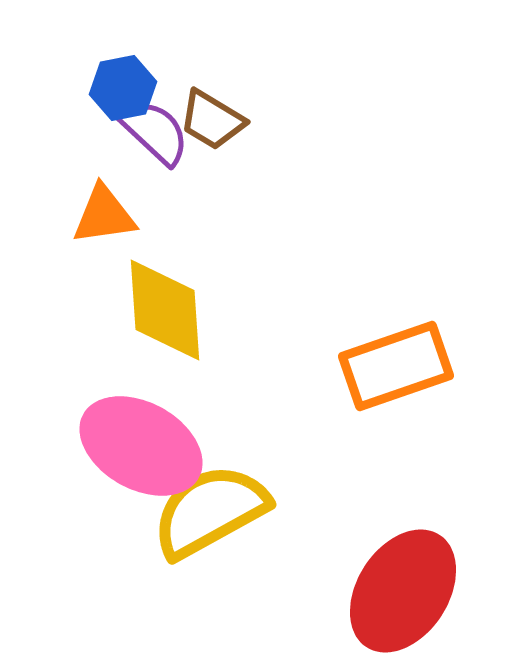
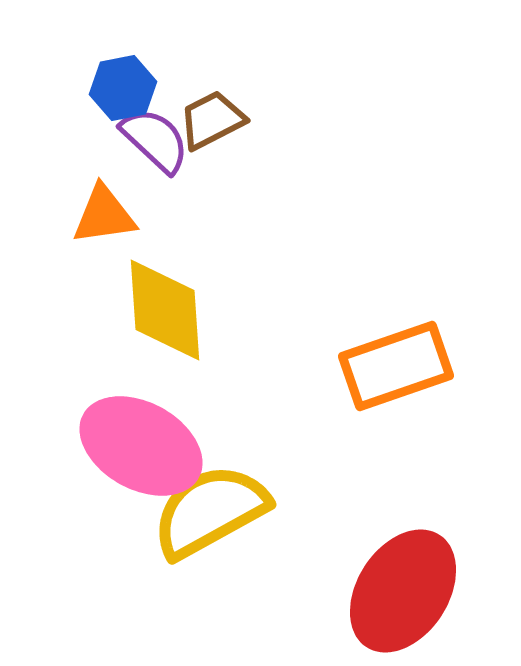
brown trapezoid: rotated 122 degrees clockwise
purple semicircle: moved 8 px down
